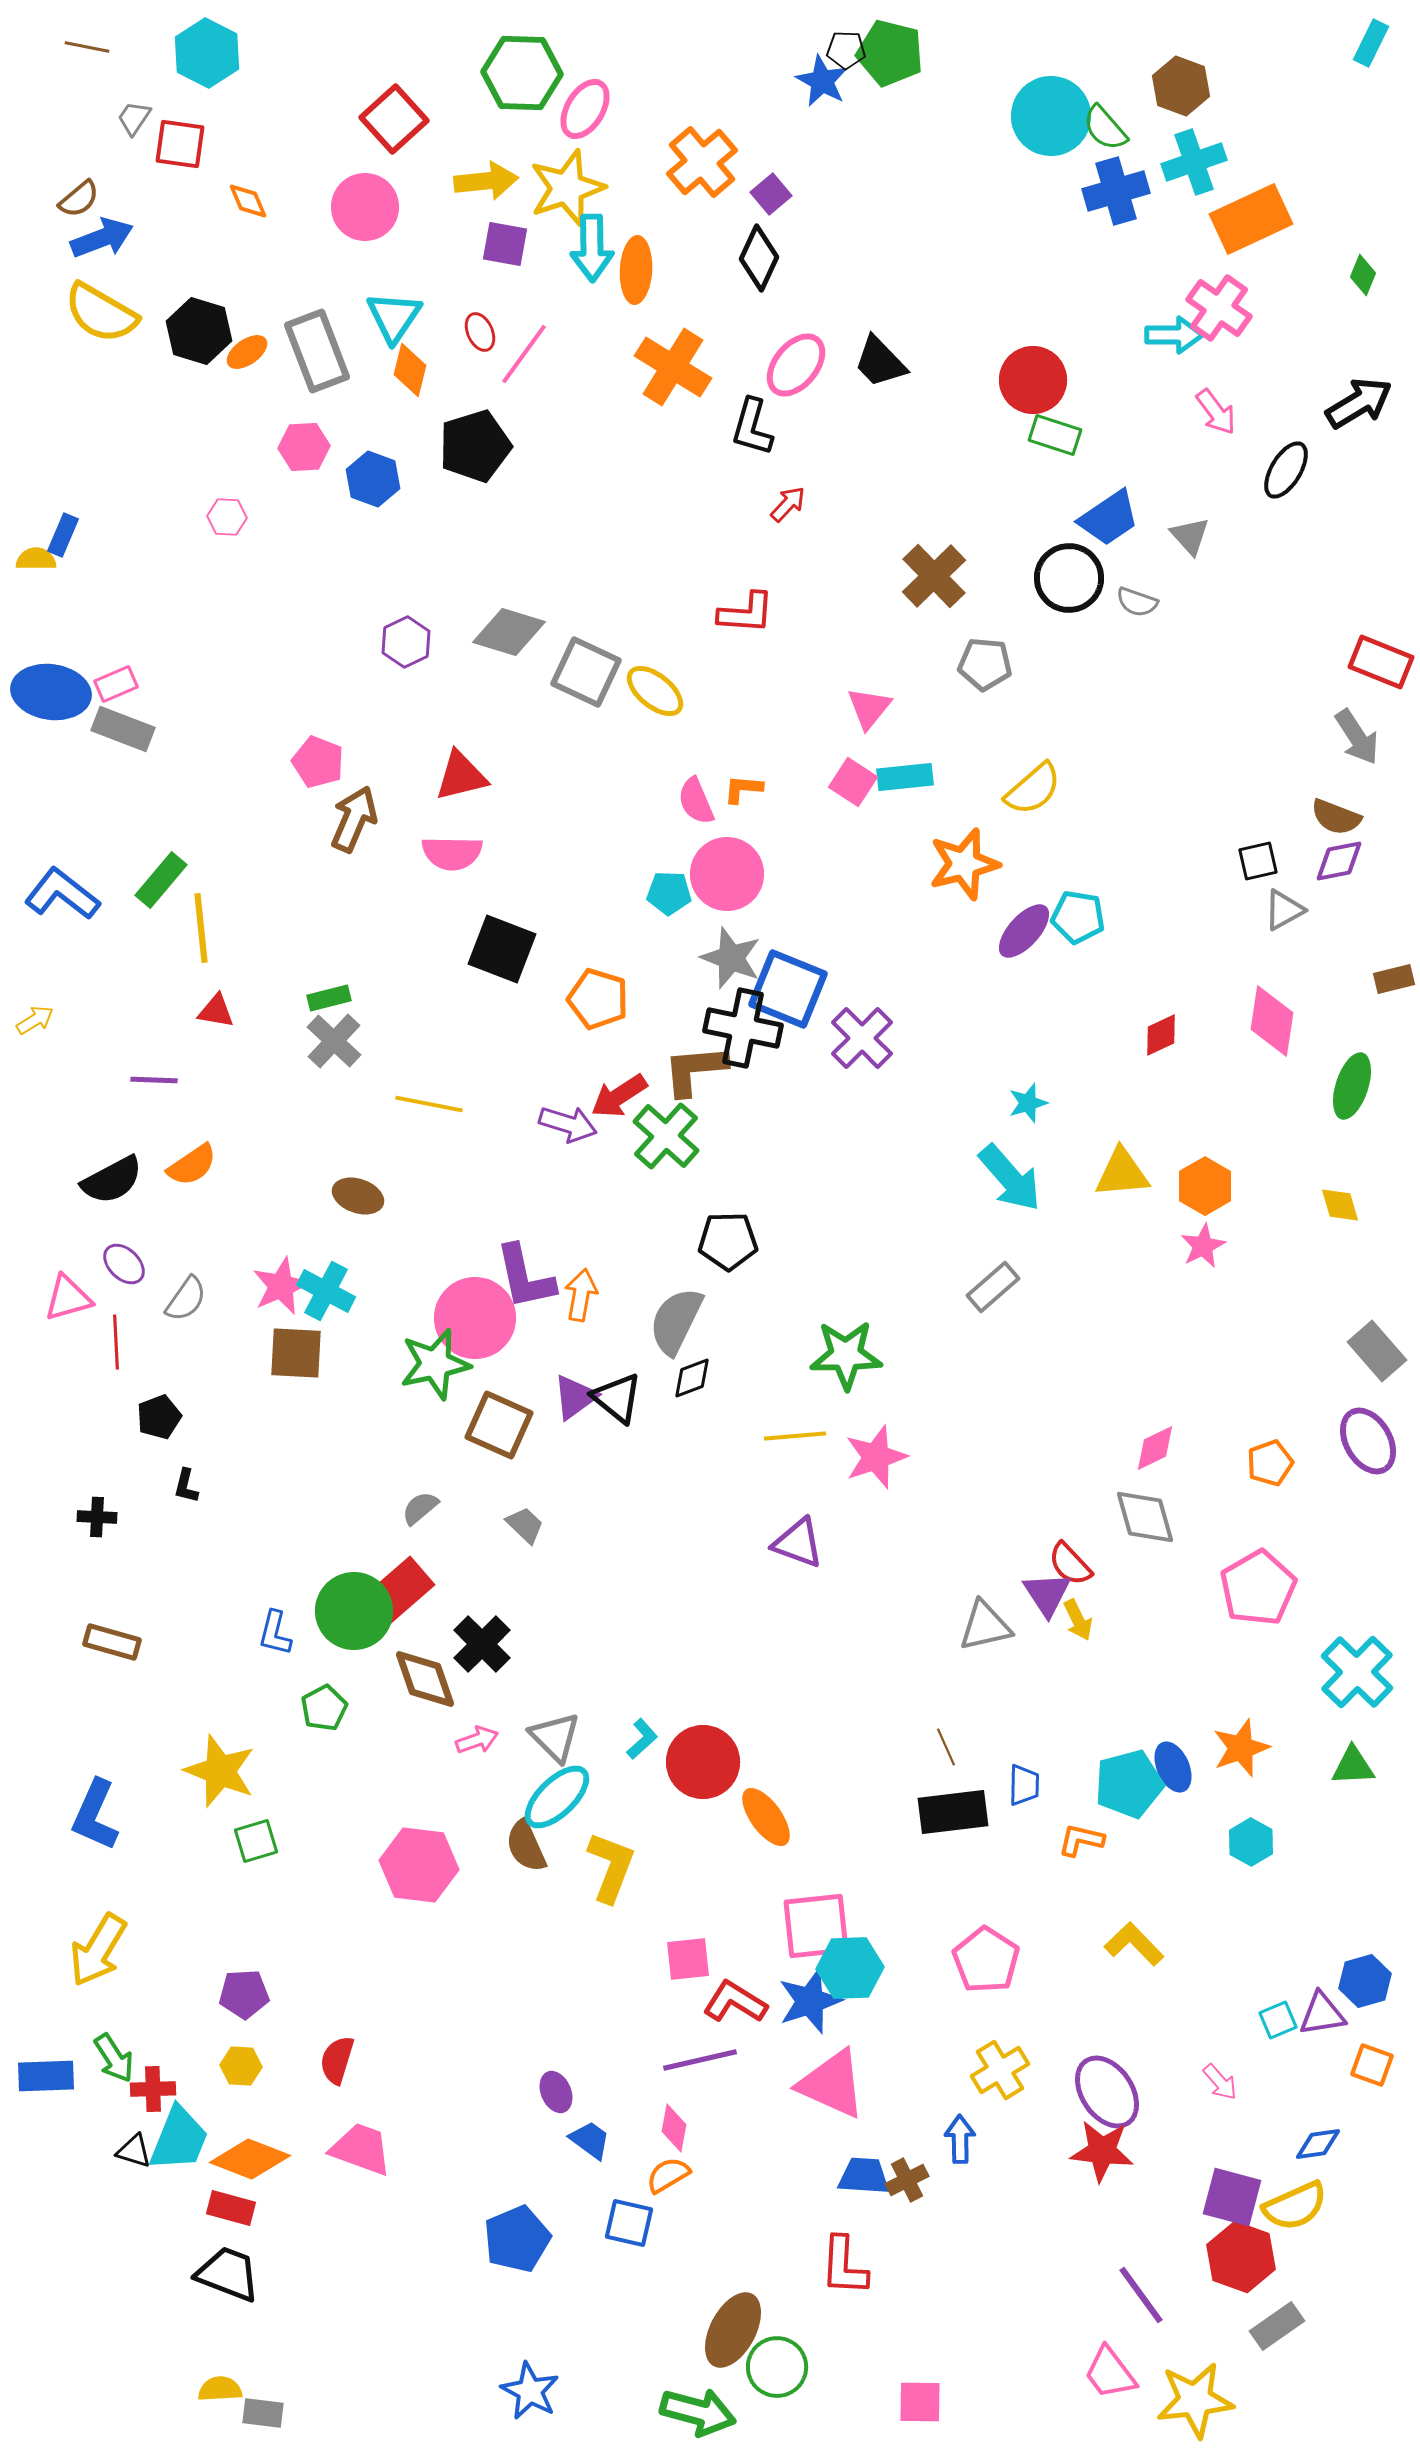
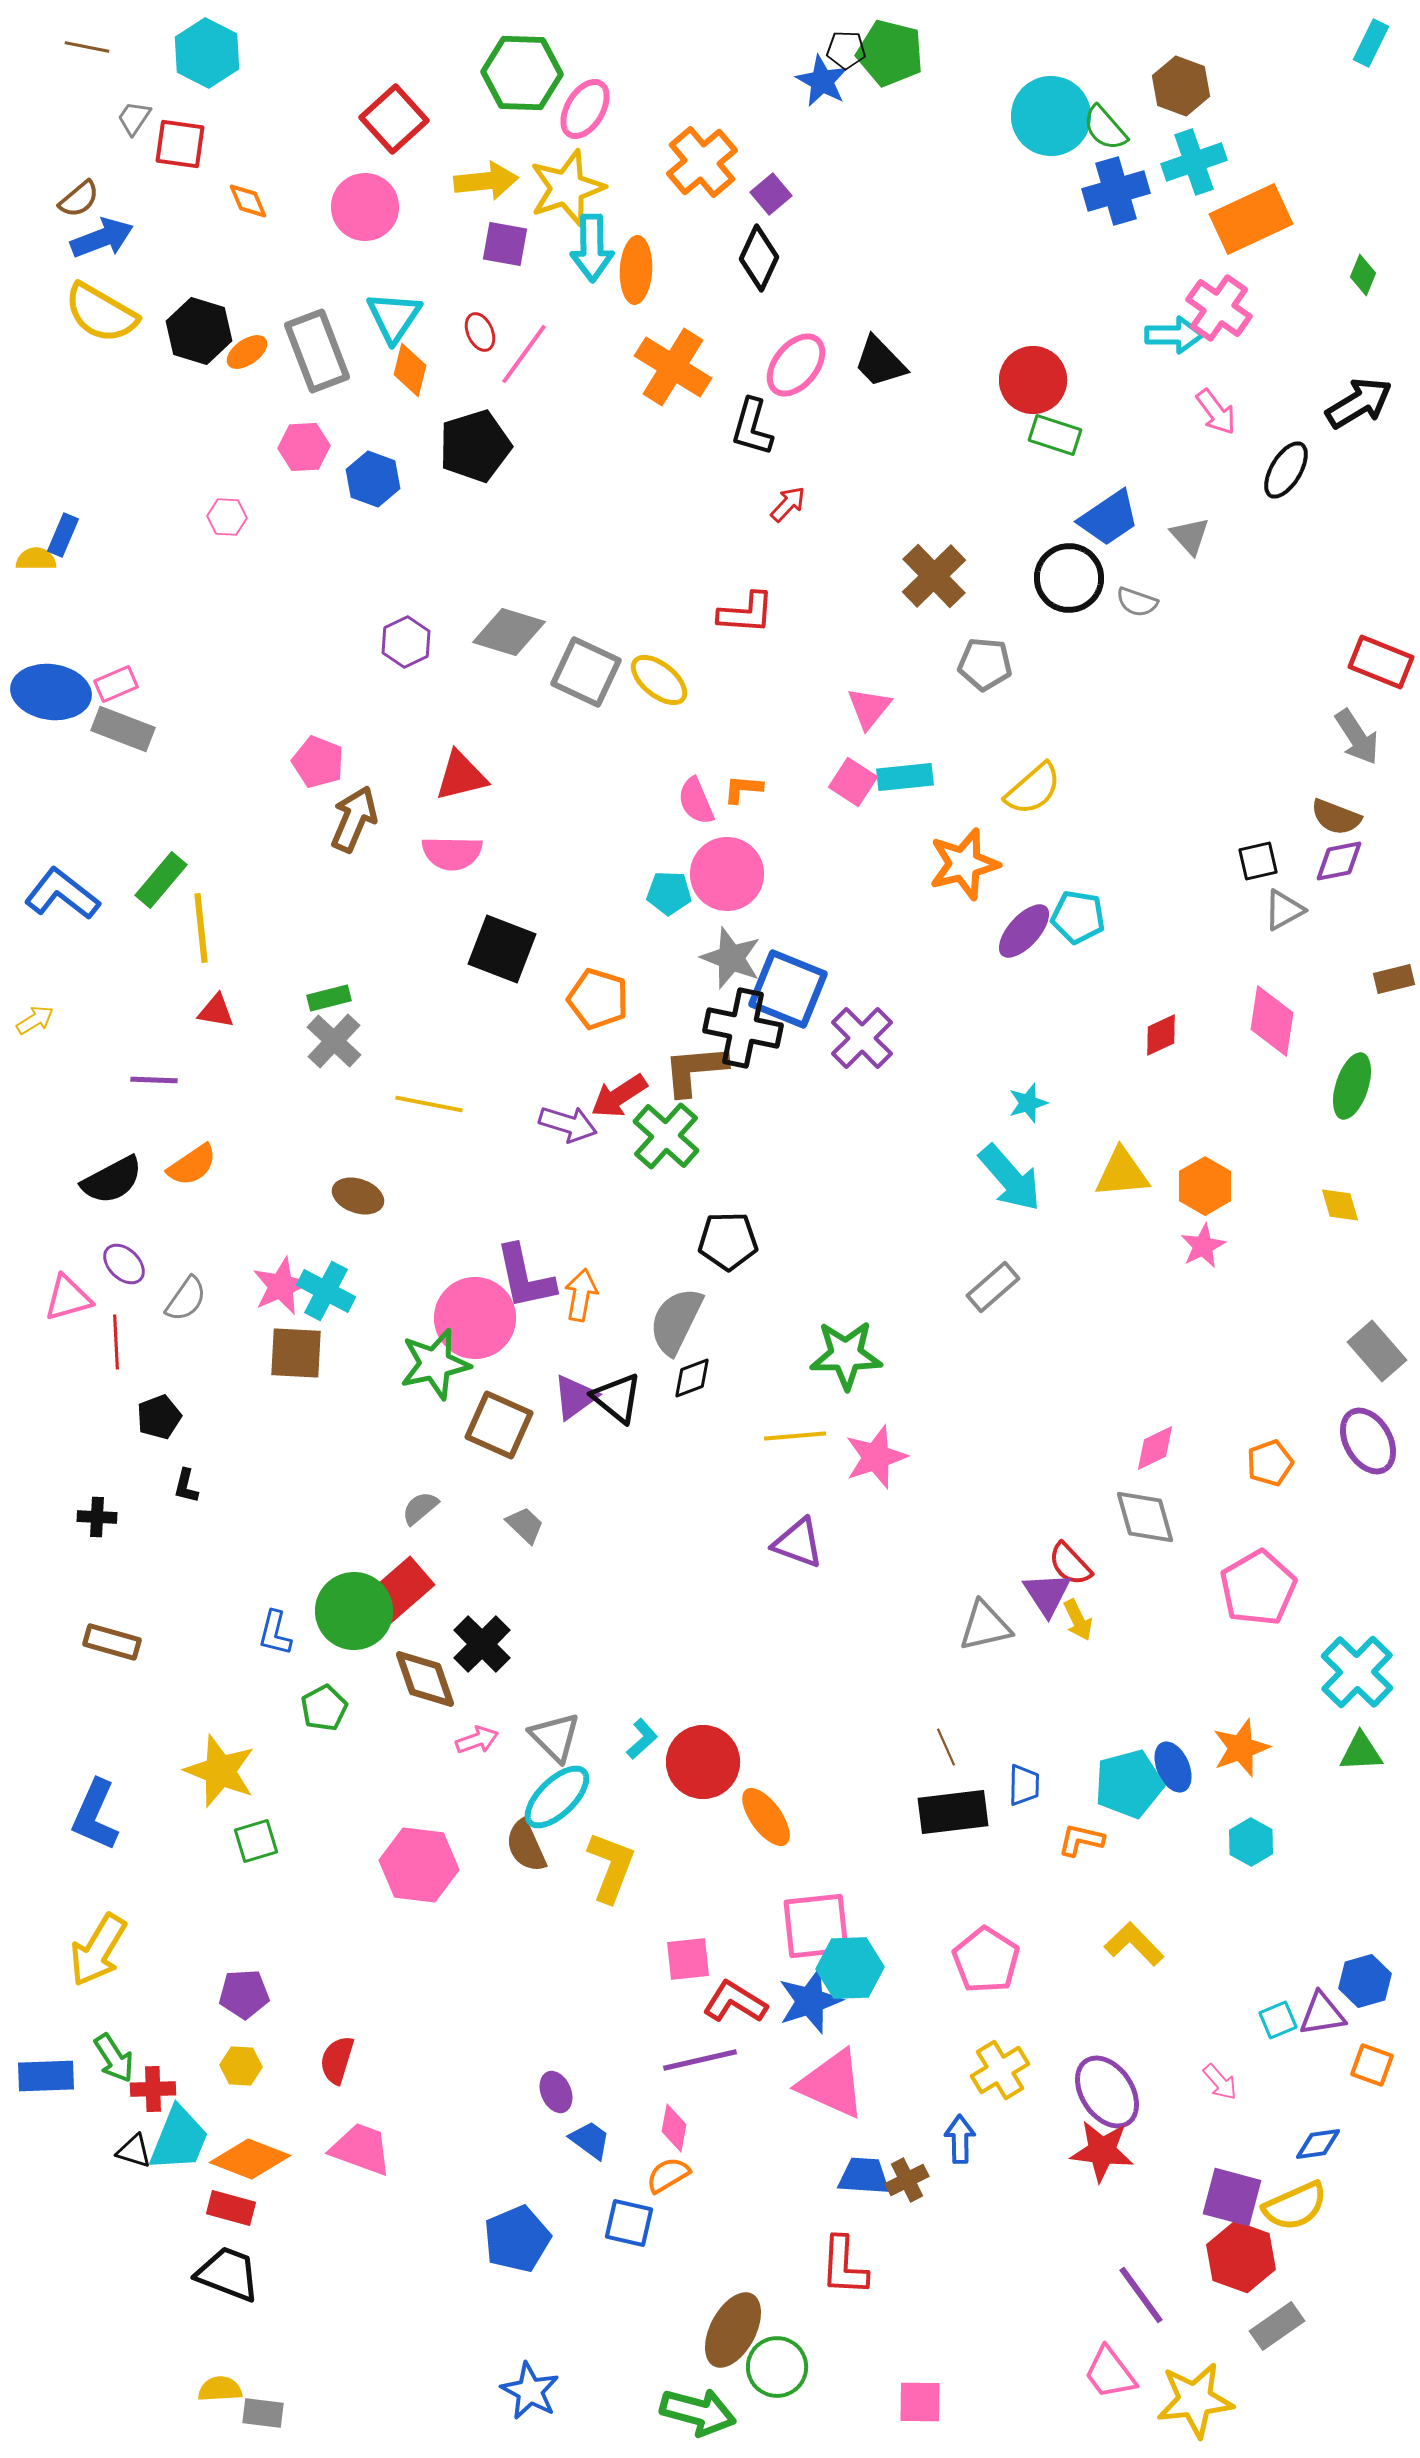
yellow ellipse at (655, 691): moved 4 px right, 11 px up
green triangle at (1353, 1766): moved 8 px right, 14 px up
